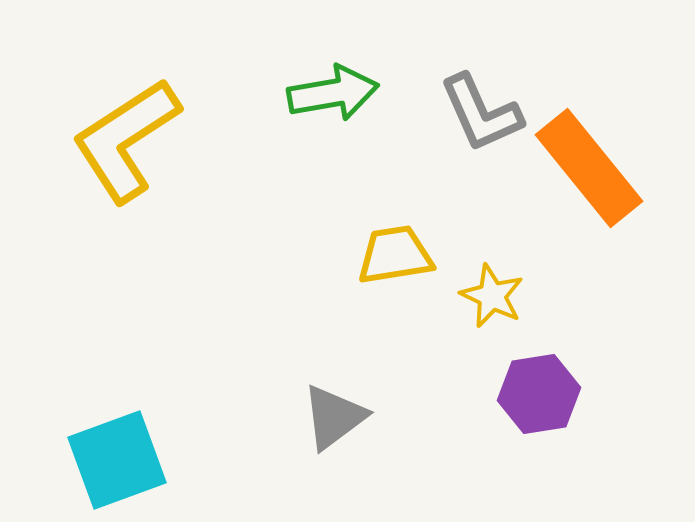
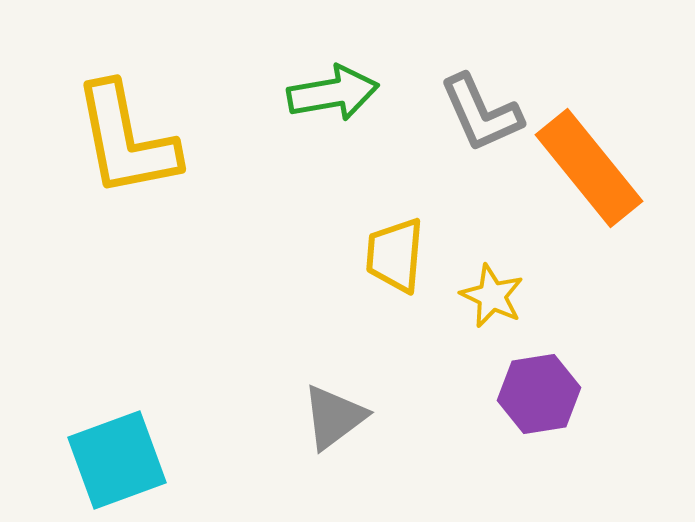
yellow L-shape: rotated 68 degrees counterclockwise
yellow trapezoid: rotated 76 degrees counterclockwise
